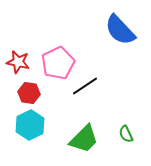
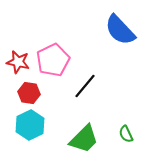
pink pentagon: moved 5 px left, 3 px up
black line: rotated 16 degrees counterclockwise
